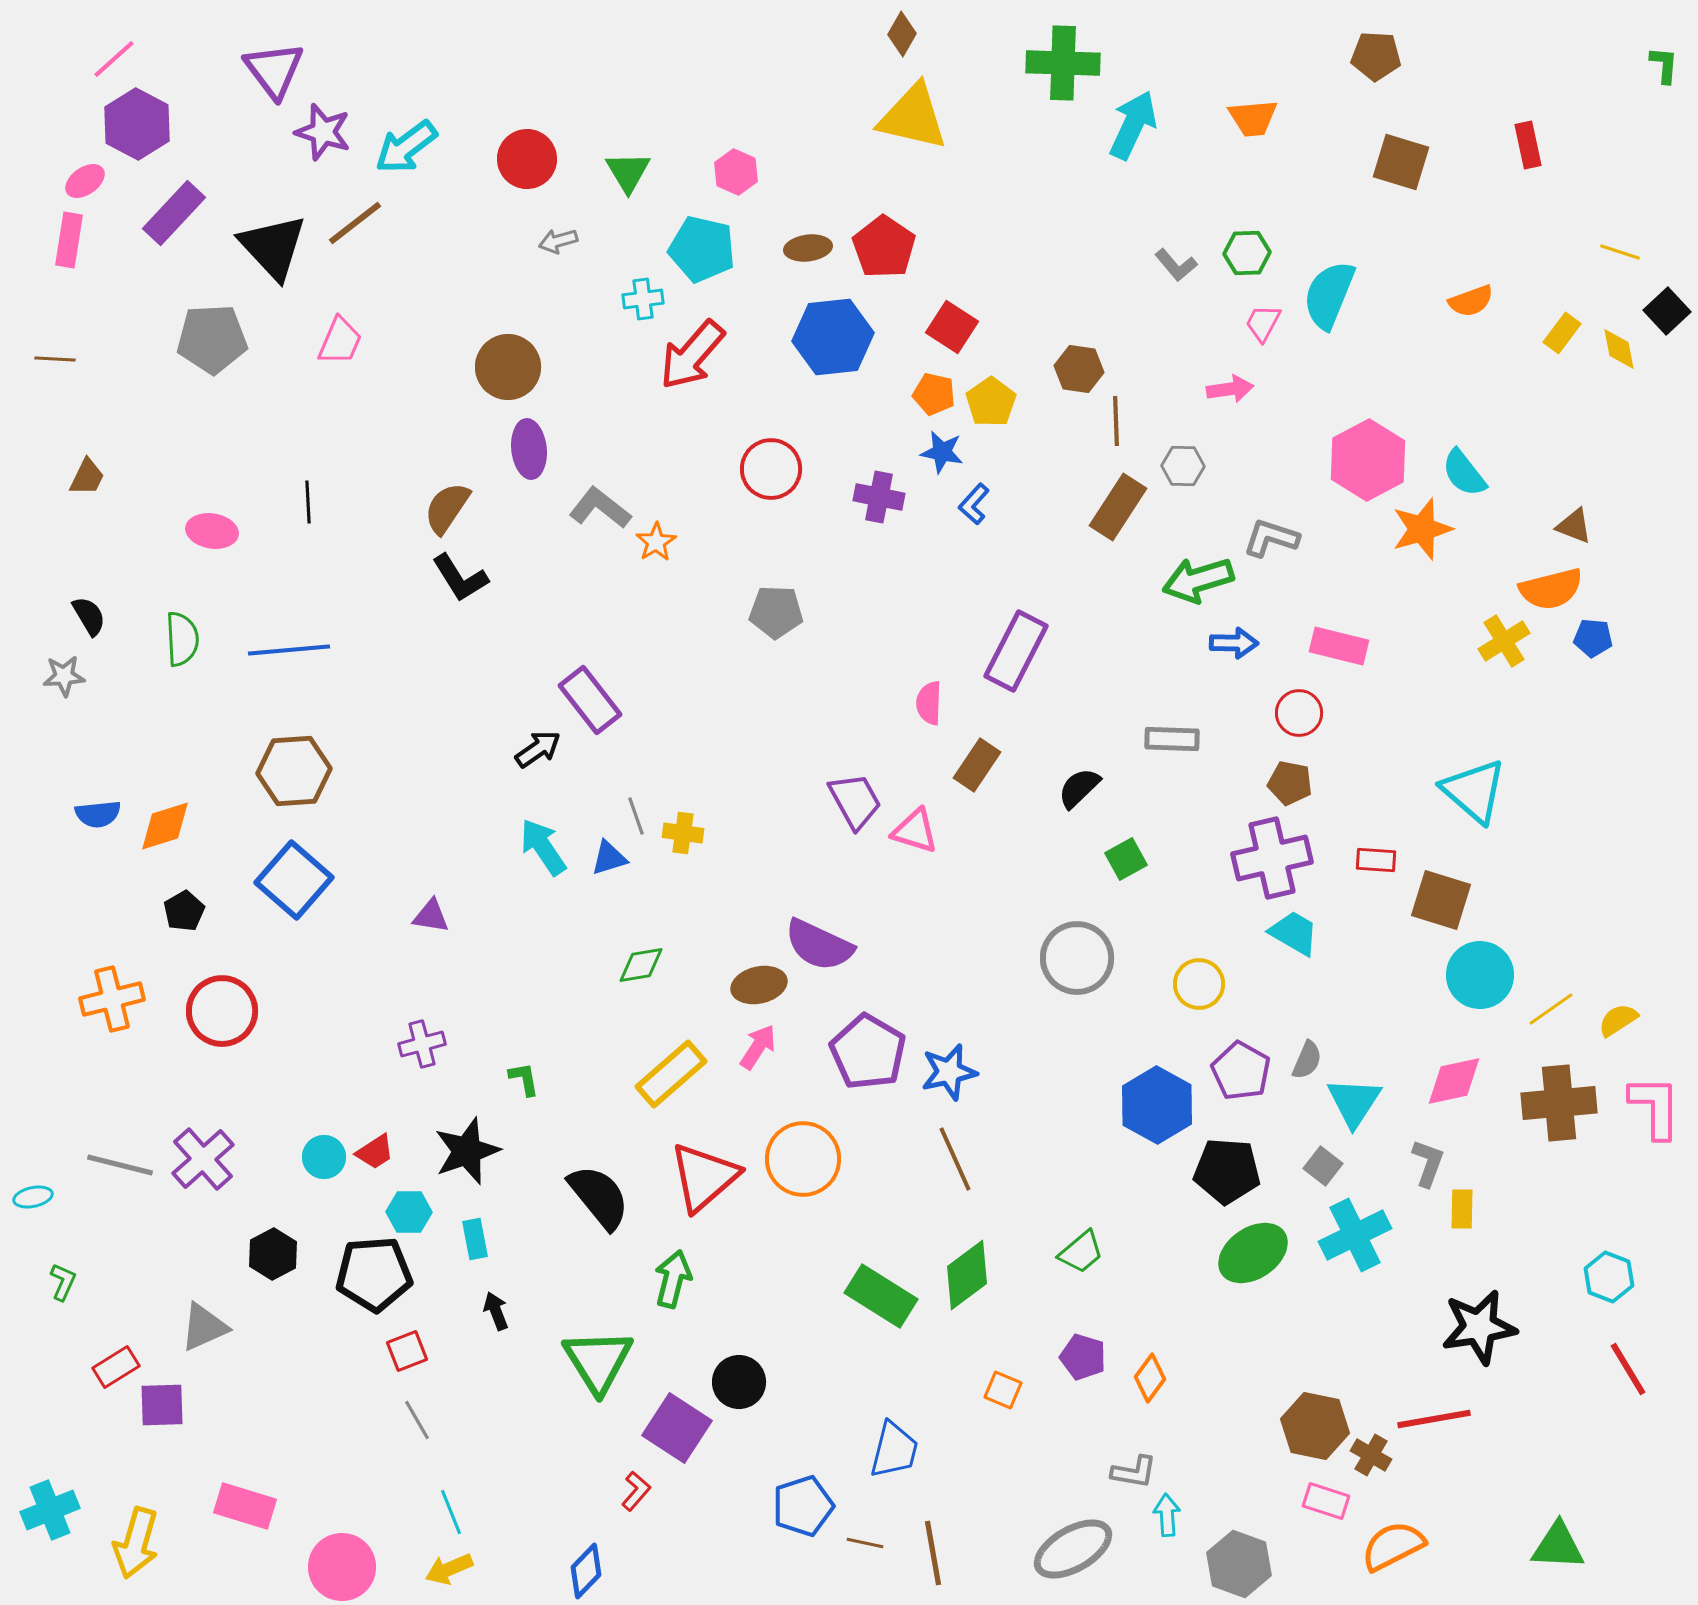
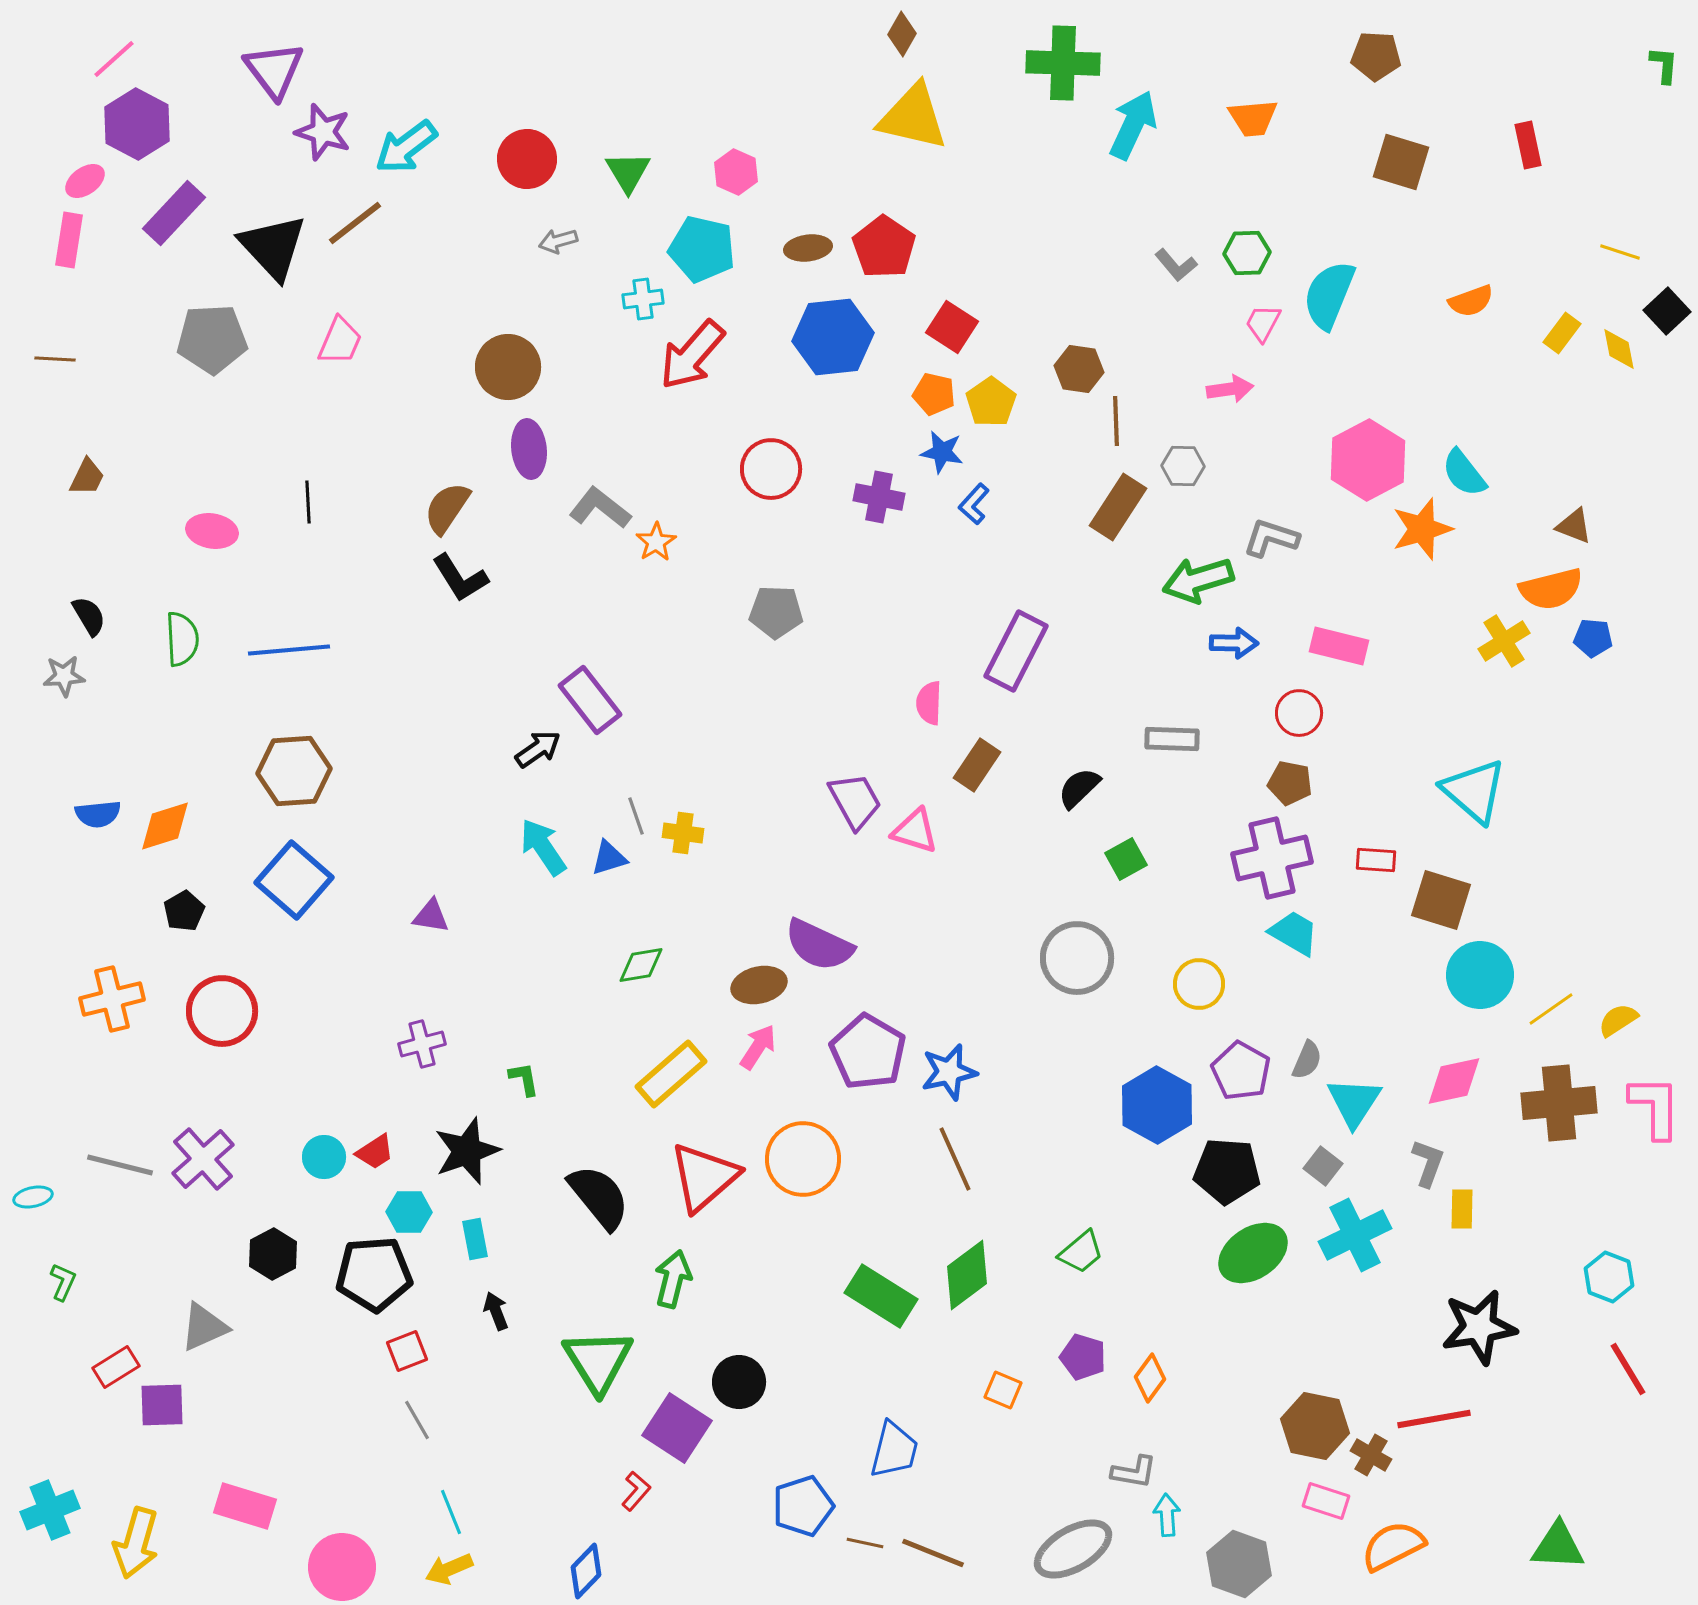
brown line at (933, 1553): rotated 58 degrees counterclockwise
